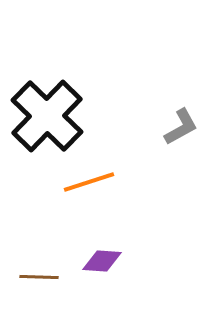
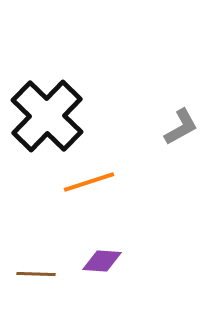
brown line: moved 3 px left, 3 px up
